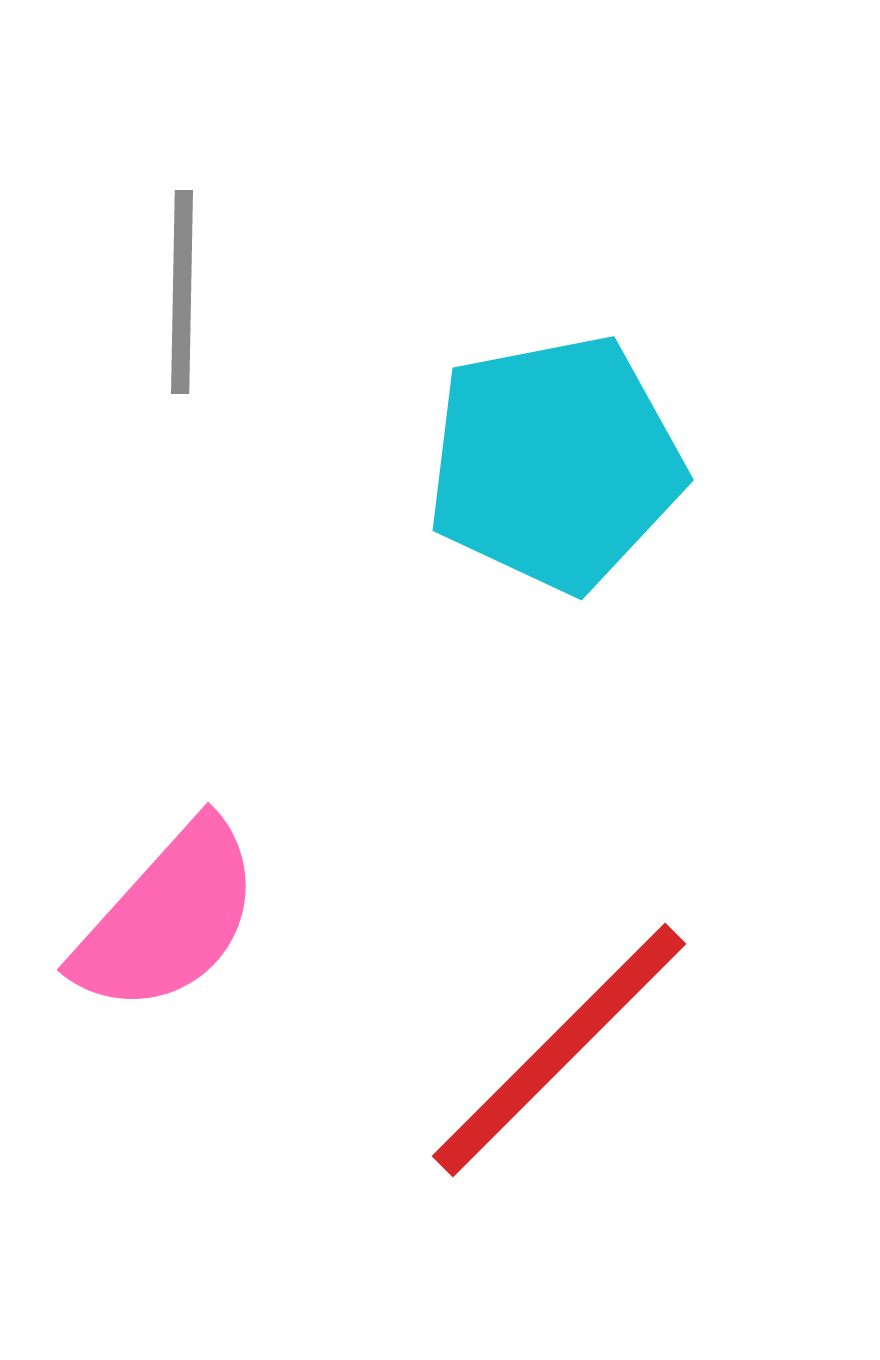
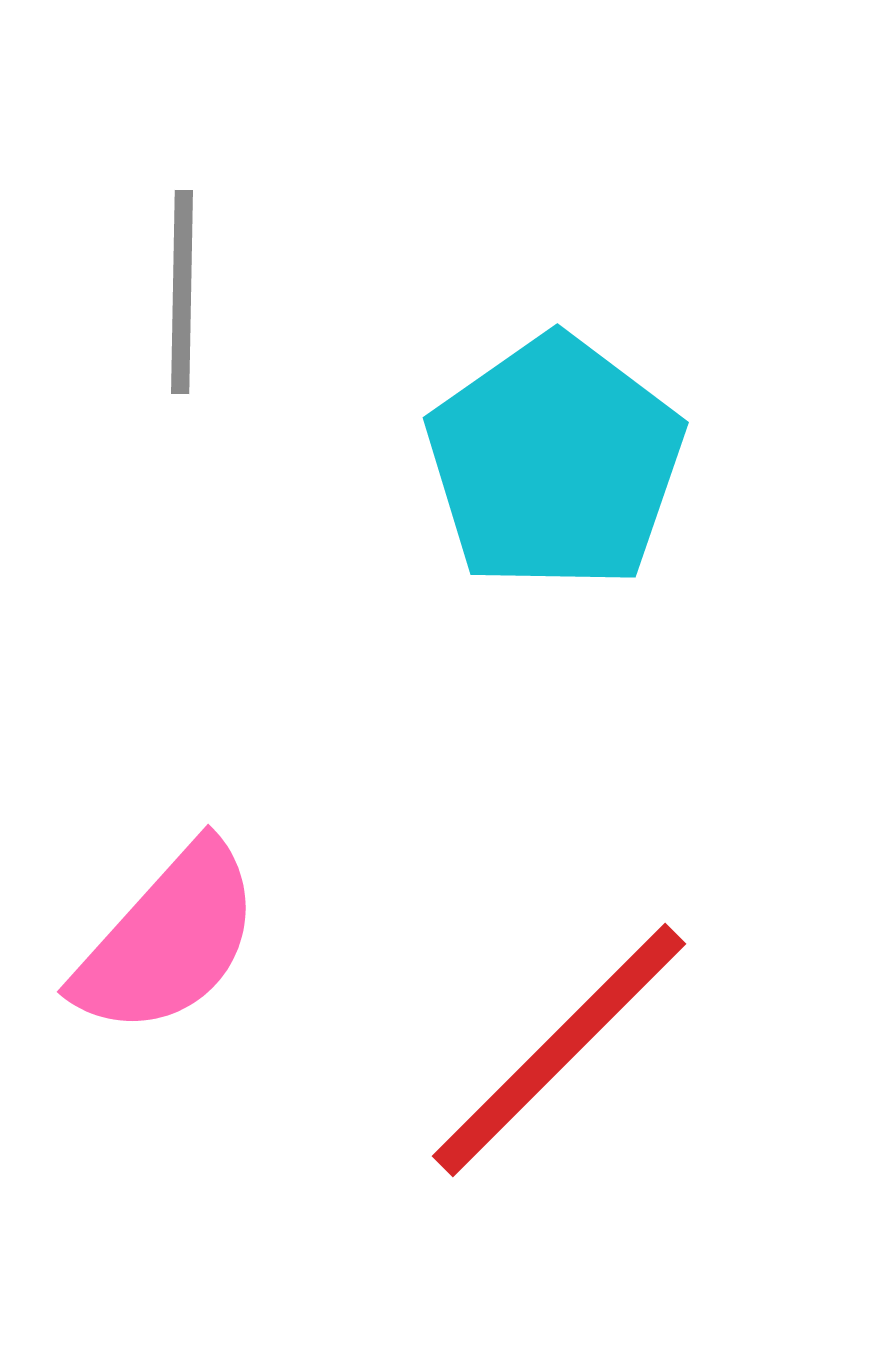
cyan pentagon: rotated 24 degrees counterclockwise
pink semicircle: moved 22 px down
